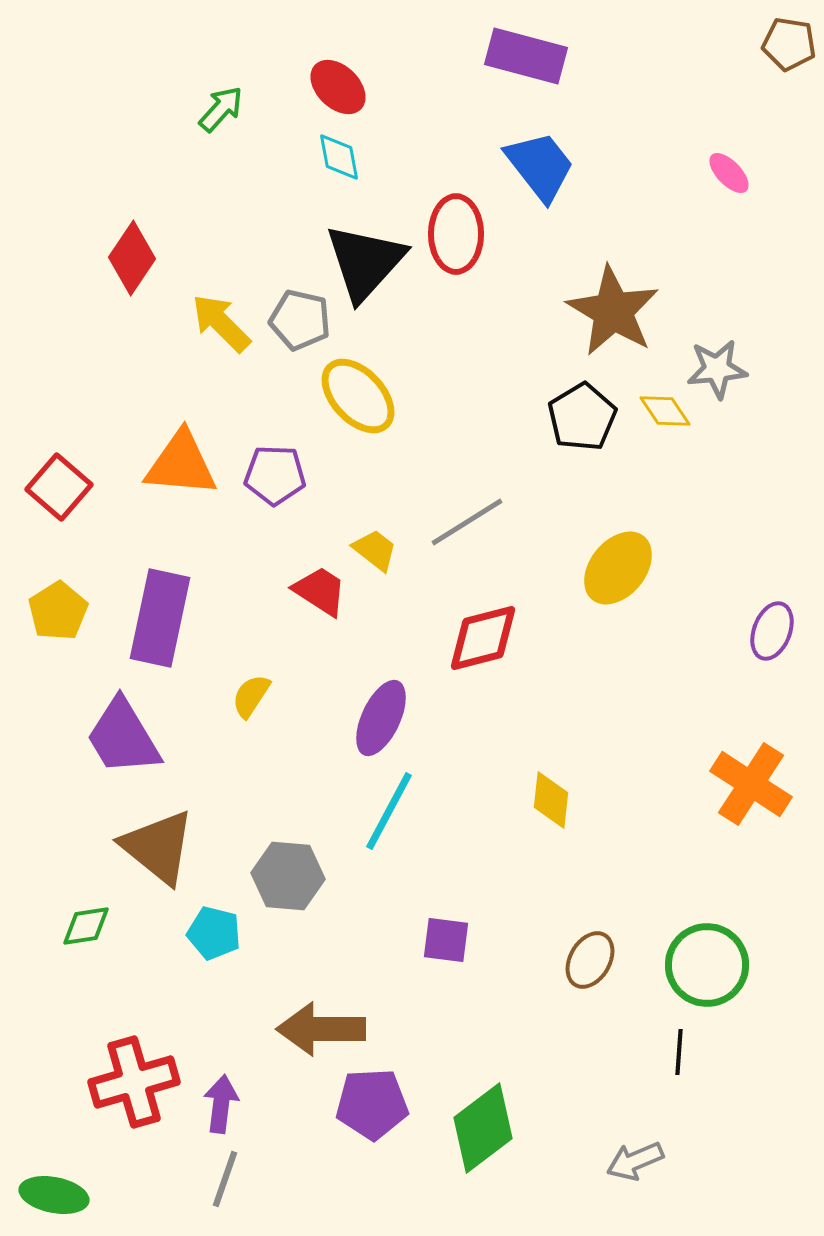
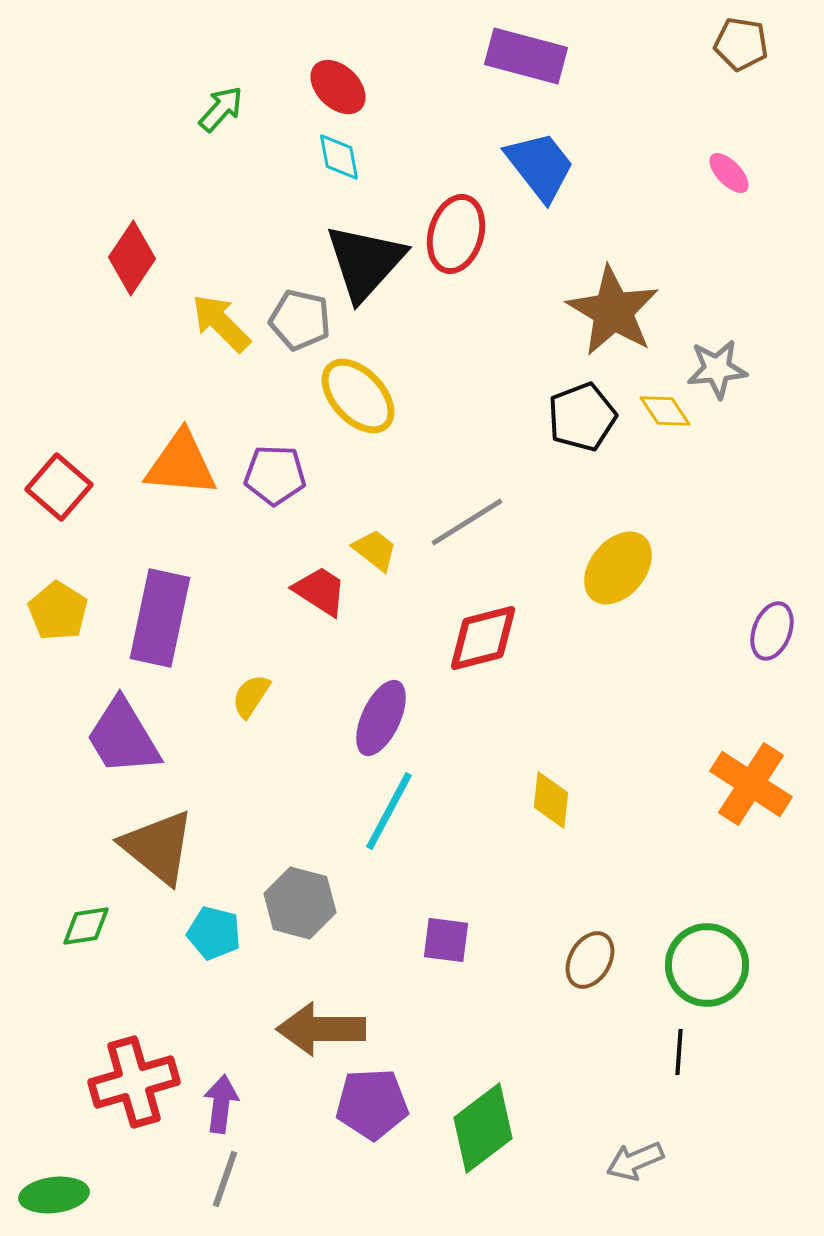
brown pentagon at (789, 44): moved 48 px left
red ellipse at (456, 234): rotated 16 degrees clockwise
black pentagon at (582, 417): rotated 10 degrees clockwise
yellow pentagon at (58, 611): rotated 8 degrees counterclockwise
gray hexagon at (288, 876): moved 12 px right, 27 px down; rotated 10 degrees clockwise
green ellipse at (54, 1195): rotated 18 degrees counterclockwise
